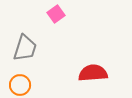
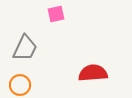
pink square: rotated 24 degrees clockwise
gray trapezoid: rotated 8 degrees clockwise
